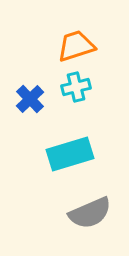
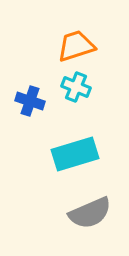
cyan cross: rotated 36 degrees clockwise
blue cross: moved 2 px down; rotated 28 degrees counterclockwise
cyan rectangle: moved 5 px right
